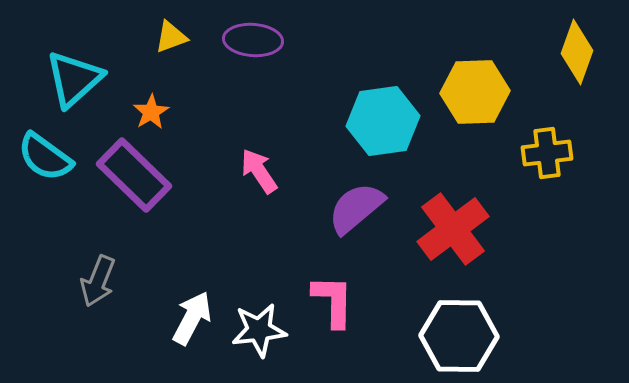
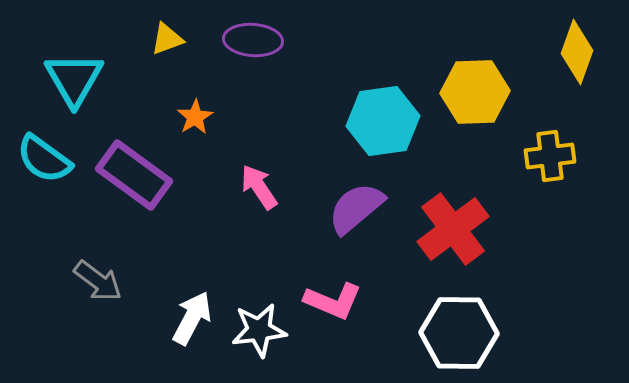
yellow triangle: moved 4 px left, 2 px down
cyan triangle: rotated 18 degrees counterclockwise
orange star: moved 44 px right, 5 px down
yellow cross: moved 3 px right, 3 px down
cyan semicircle: moved 1 px left, 2 px down
pink arrow: moved 16 px down
purple rectangle: rotated 8 degrees counterclockwise
gray arrow: rotated 75 degrees counterclockwise
pink L-shape: rotated 112 degrees clockwise
white hexagon: moved 3 px up
